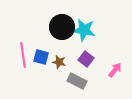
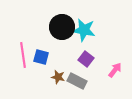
brown star: moved 1 px left, 15 px down
